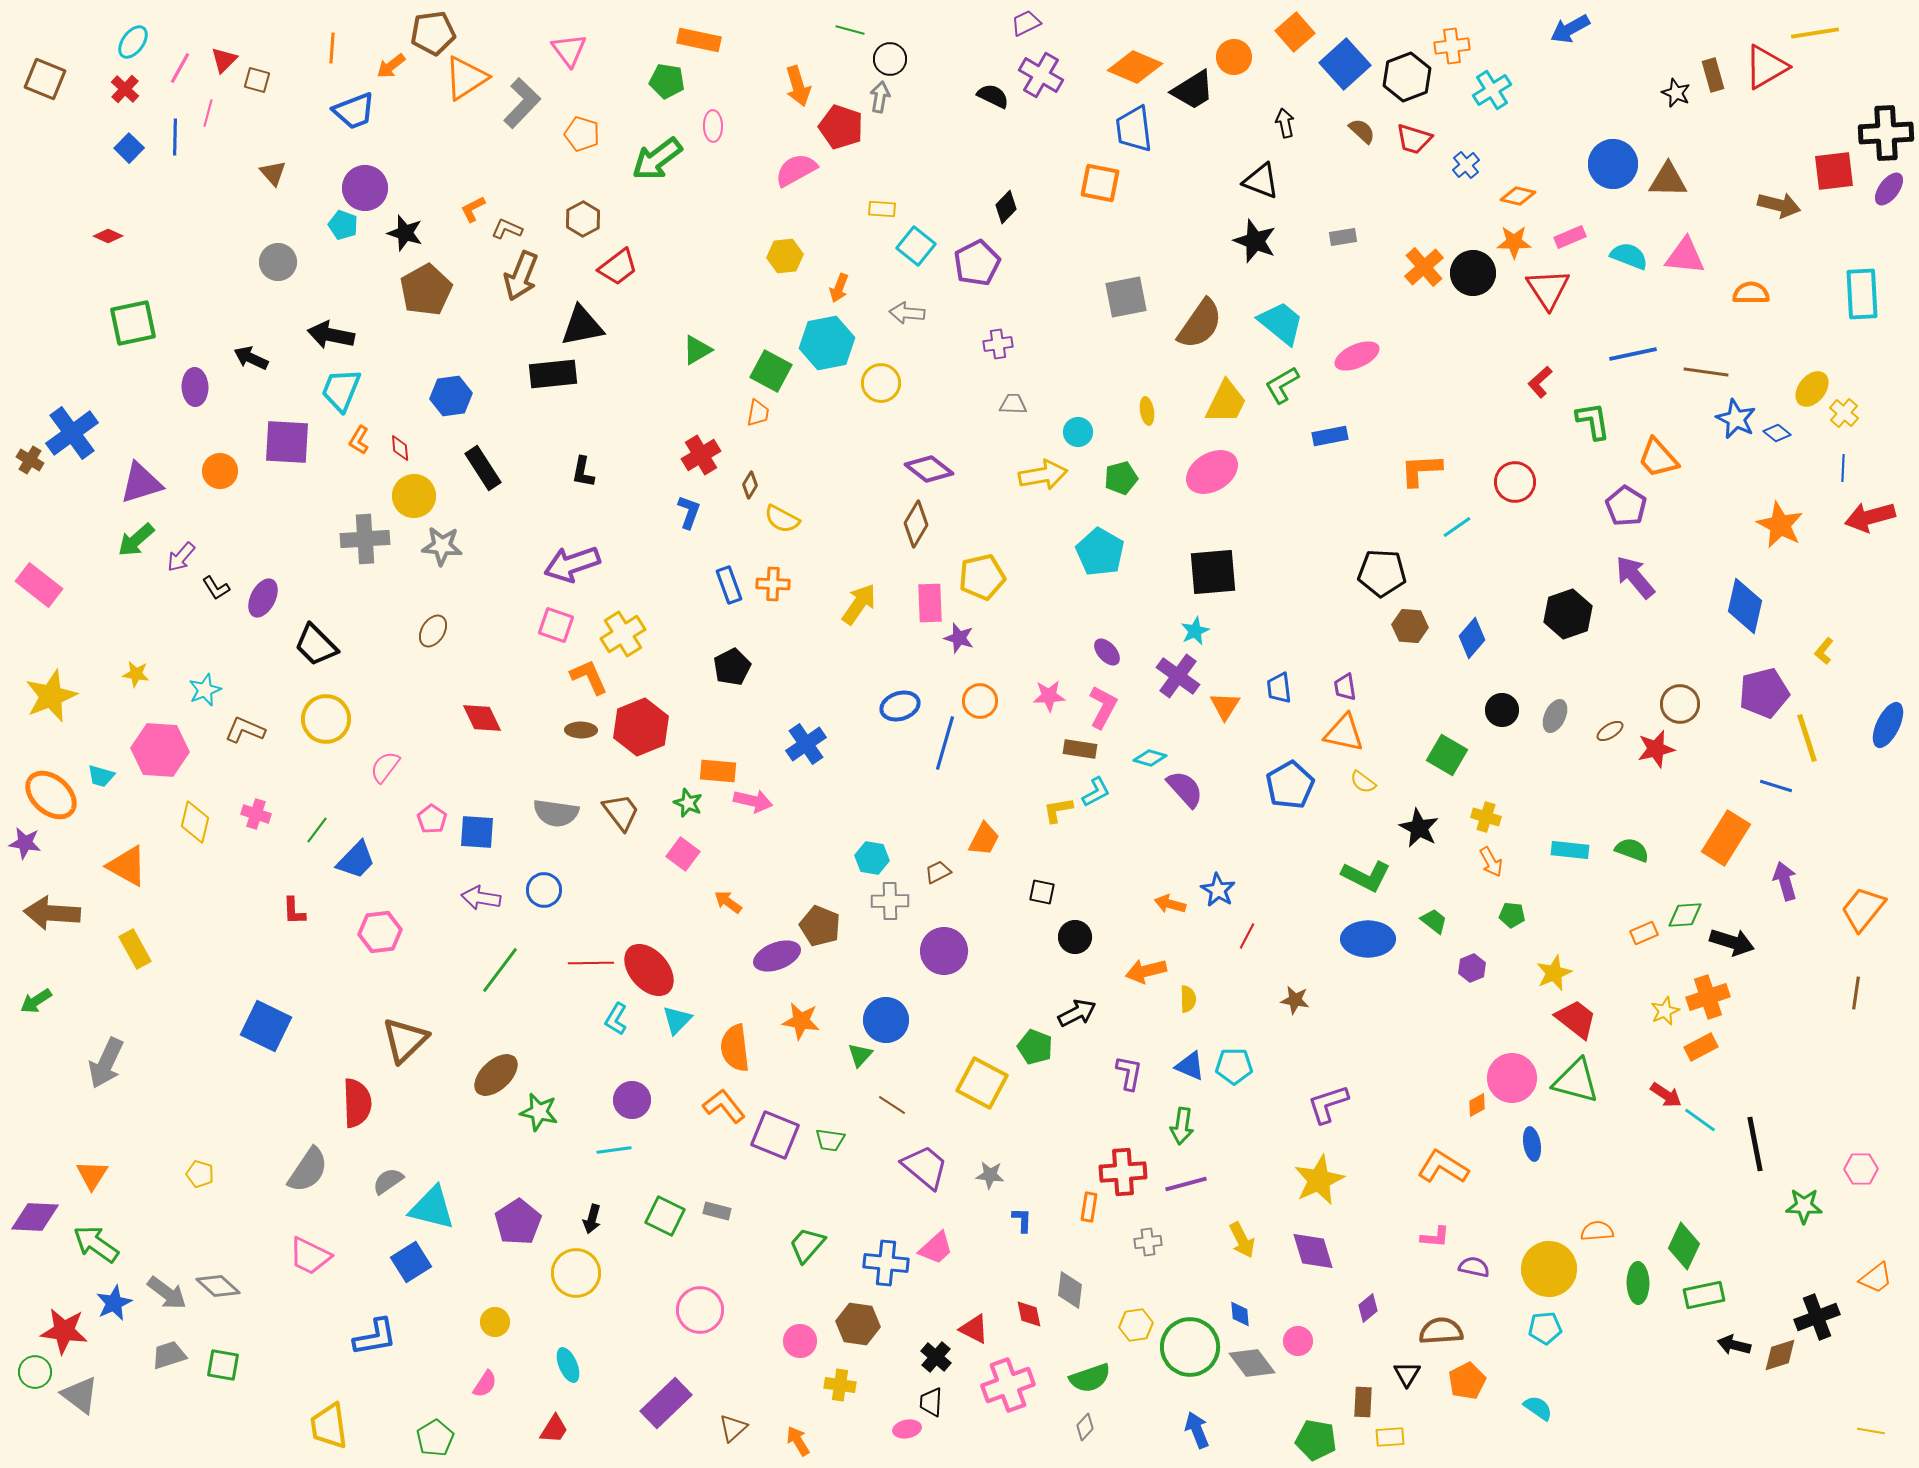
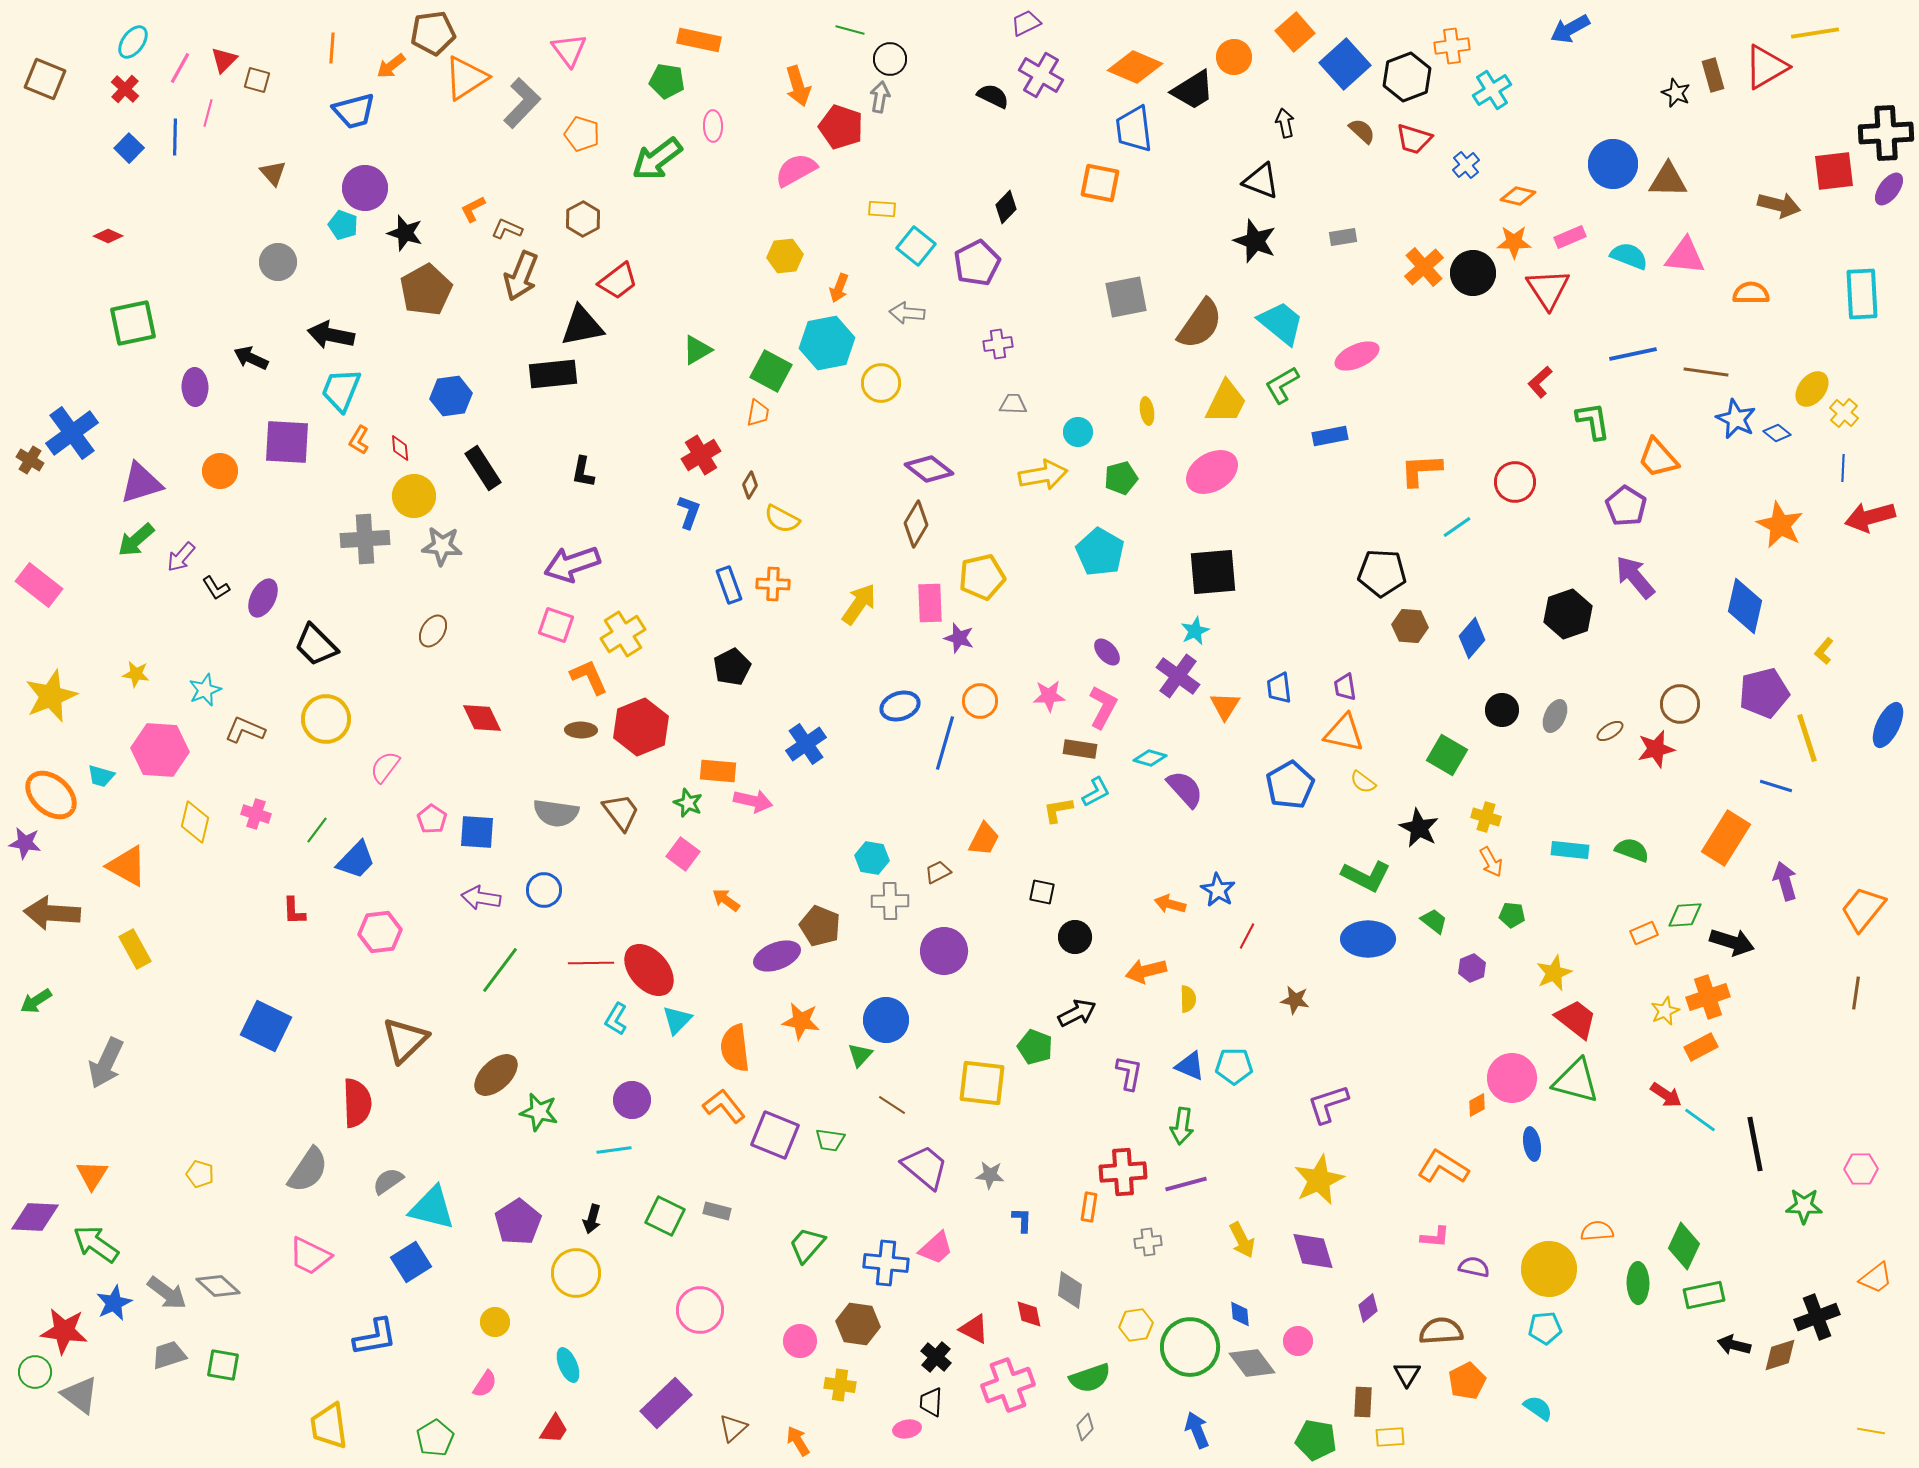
blue trapezoid at (354, 111): rotated 6 degrees clockwise
red trapezoid at (618, 267): moved 14 px down
orange arrow at (728, 902): moved 2 px left, 2 px up
yellow square at (982, 1083): rotated 21 degrees counterclockwise
